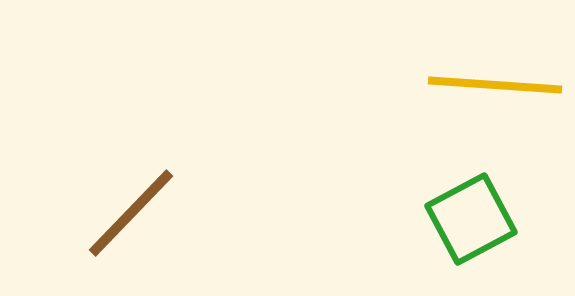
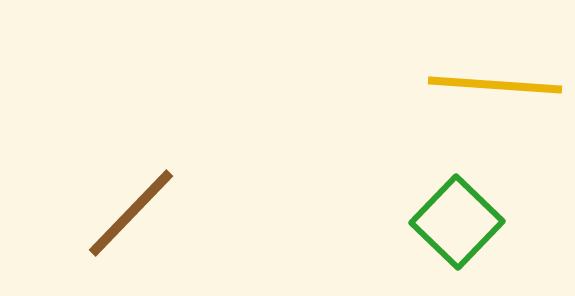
green square: moved 14 px left, 3 px down; rotated 18 degrees counterclockwise
